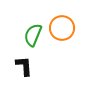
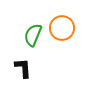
black L-shape: moved 1 px left, 2 px down
